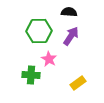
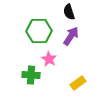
black semicircle: rotated 112 degrees counterclockwise
